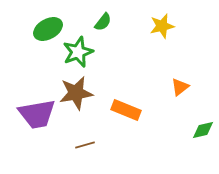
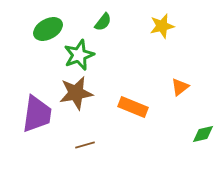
green star: moved 1 px right, 3 px down
orange rectangle: moved 7 px right, 3 px up
purple trapezoid: rotated 72 degrees counterclockwise
green diamond: moved 4 px down
